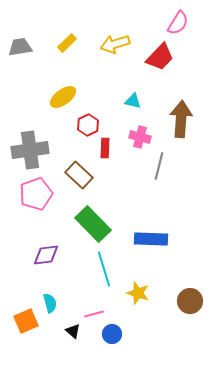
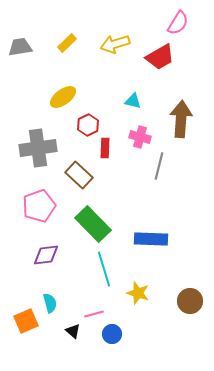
red trapezoid: rotated 16 degrees clockwise
gray cross: moved 8 px right, 2 px up
pink pentagon: moved 3 px right, 12 px down
